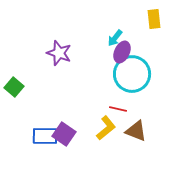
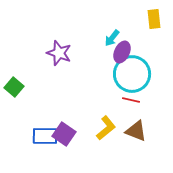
cyan arrow: moved 3 px left
red line: moved 13 px right, 9 px up
